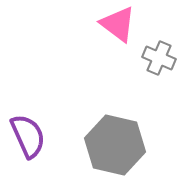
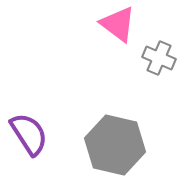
purple semicircle: moved 1 px right, 2 px up; rotated 9 degrees counterclockwise
